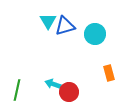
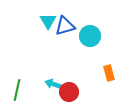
cyan circle: moved 5 px left, 2 px down
